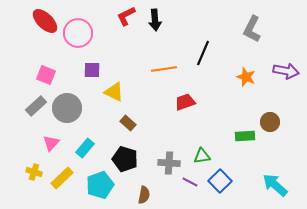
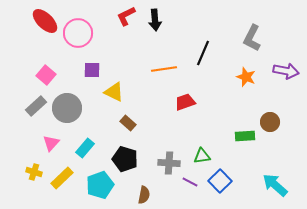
gray L-shape: moved 9 px down
pink square: rotated 18 degrees clockwise
